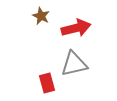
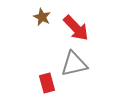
brown star: moved 1 px right, 1 px down
red arrow: rotated 60 degrees clockwise
